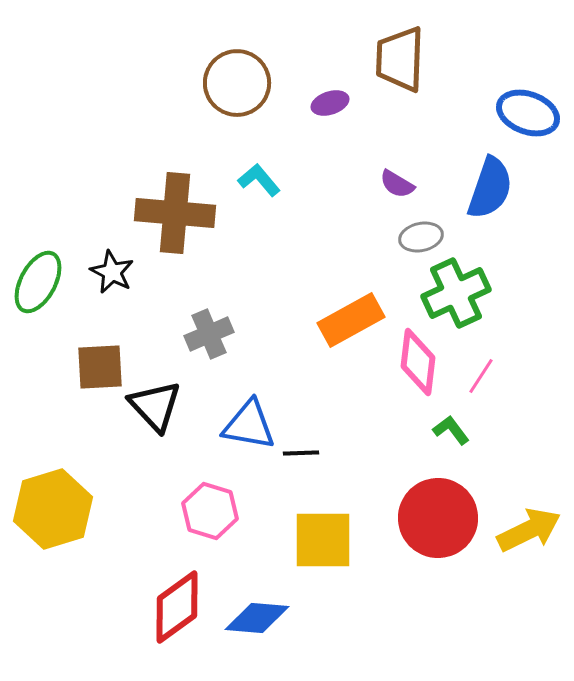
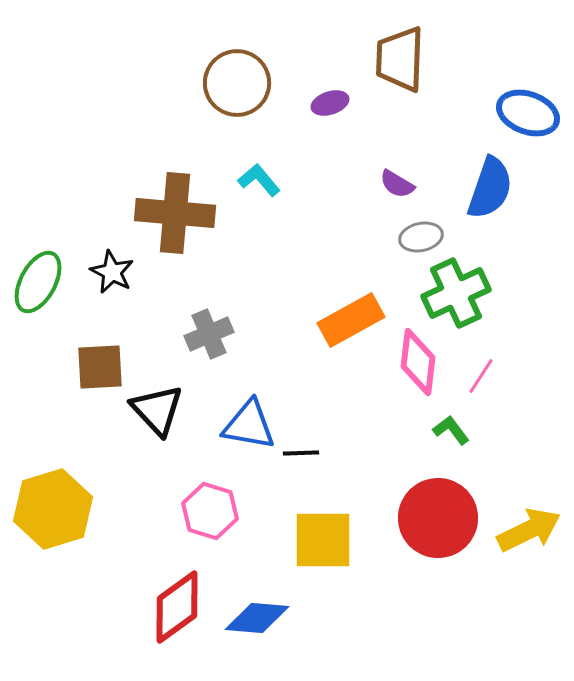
black triangle: moved 2 px right, 4 px down
